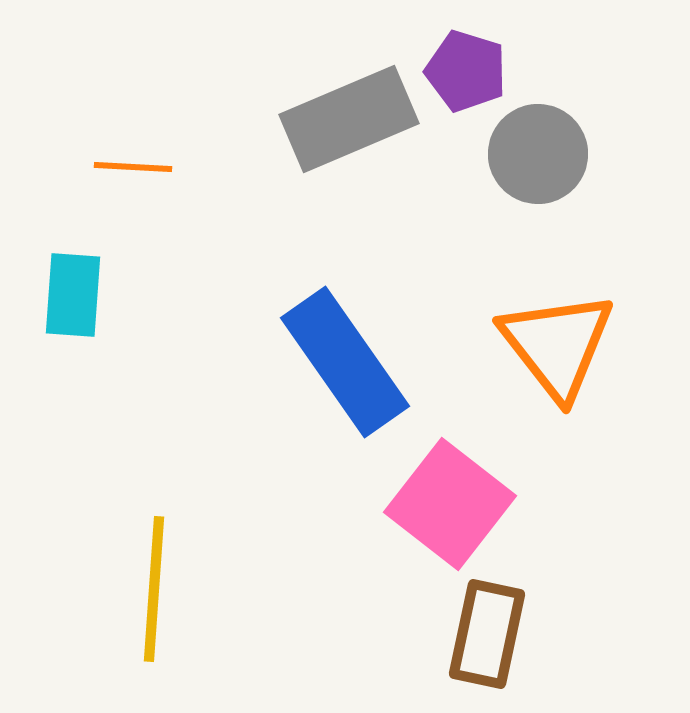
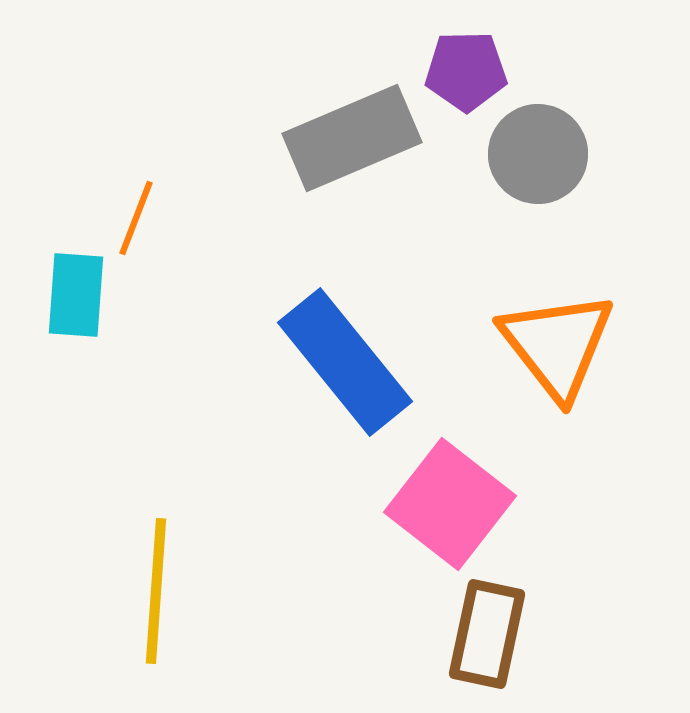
purple pentagon: rotated 18 degrees counterclockwise
gray rectangle: moved 3 px right, 19 px down
orange line: moved 3 px right, 51 px down; rotated 72 degrees counterclockwise
cyan rectangle: moved 3 px right
blue rectangle: rotated 4 degrees counterclockwise
yellow line: moved 2 px right, 2 px down
